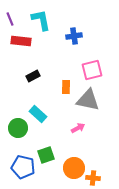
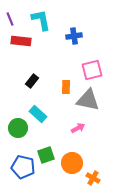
black rectangle: moved 1 px left, 5 px down; rotated 24 degrees counterclockwise
orange circle: moved 2 px left, 5 px up
orange cross: rotated 24 degrees clockwise
